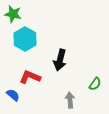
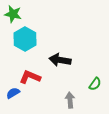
black arrow: rotated 85 degrees clockwise
blue semicircle: moved 2 px up; rotated 72 degrees counterclockwise
